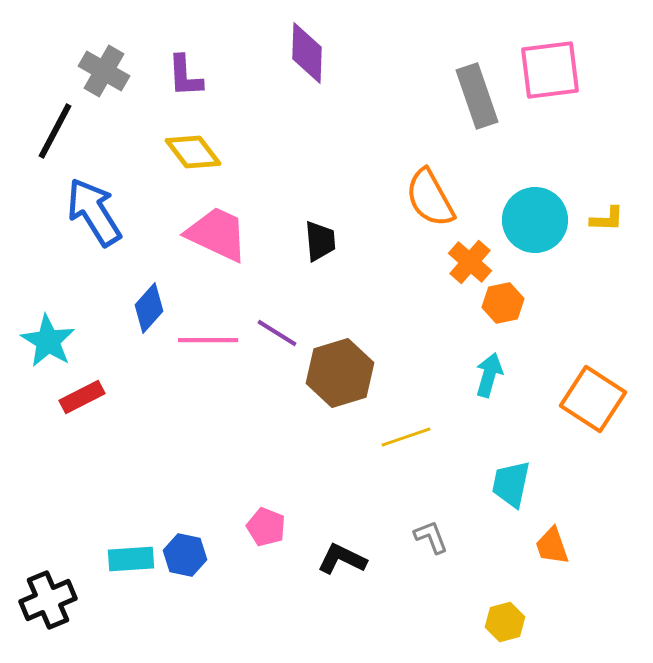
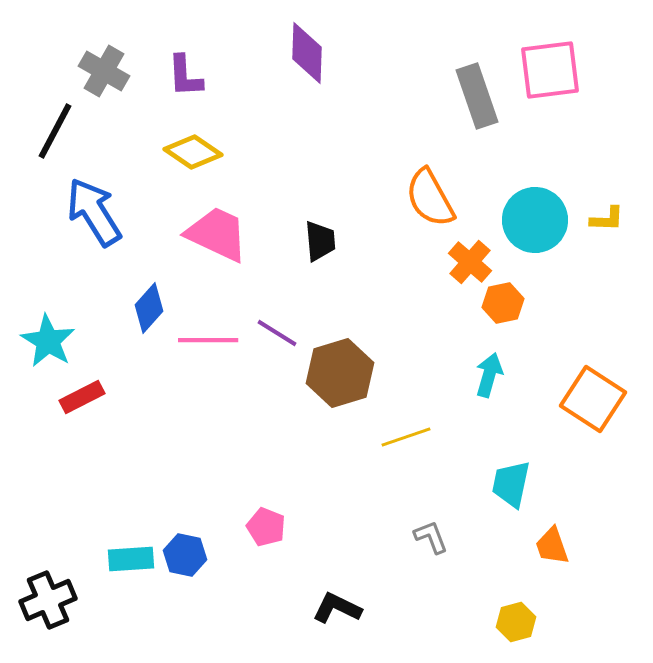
yellow diamond: rotated 18 degrees counterclockwise
black L-shape: moved 5 px left, 49 px down
yellow hexagon: moved 11 px right
